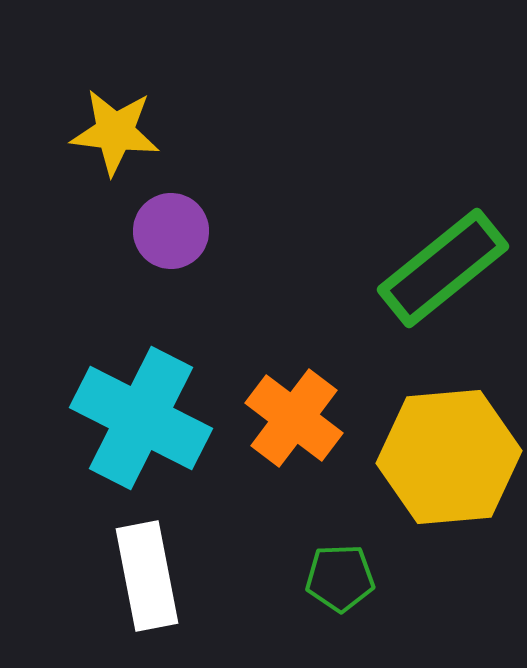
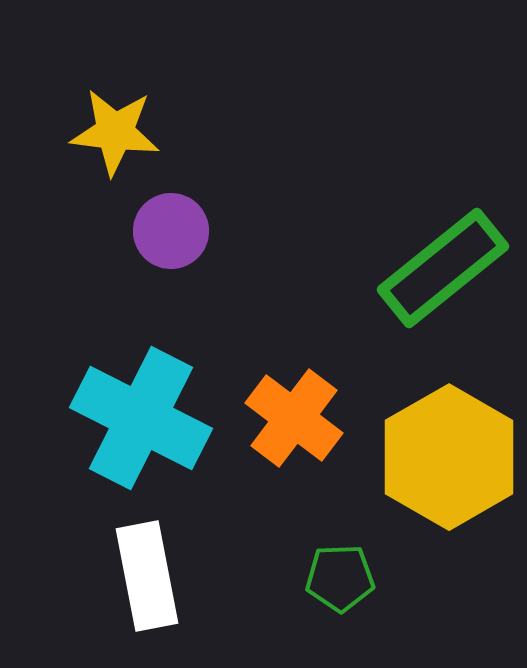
yellow hexagon: rotated 25 degrees counterclockwise
